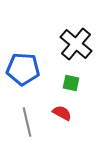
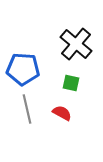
gray line: moved 13 px up
